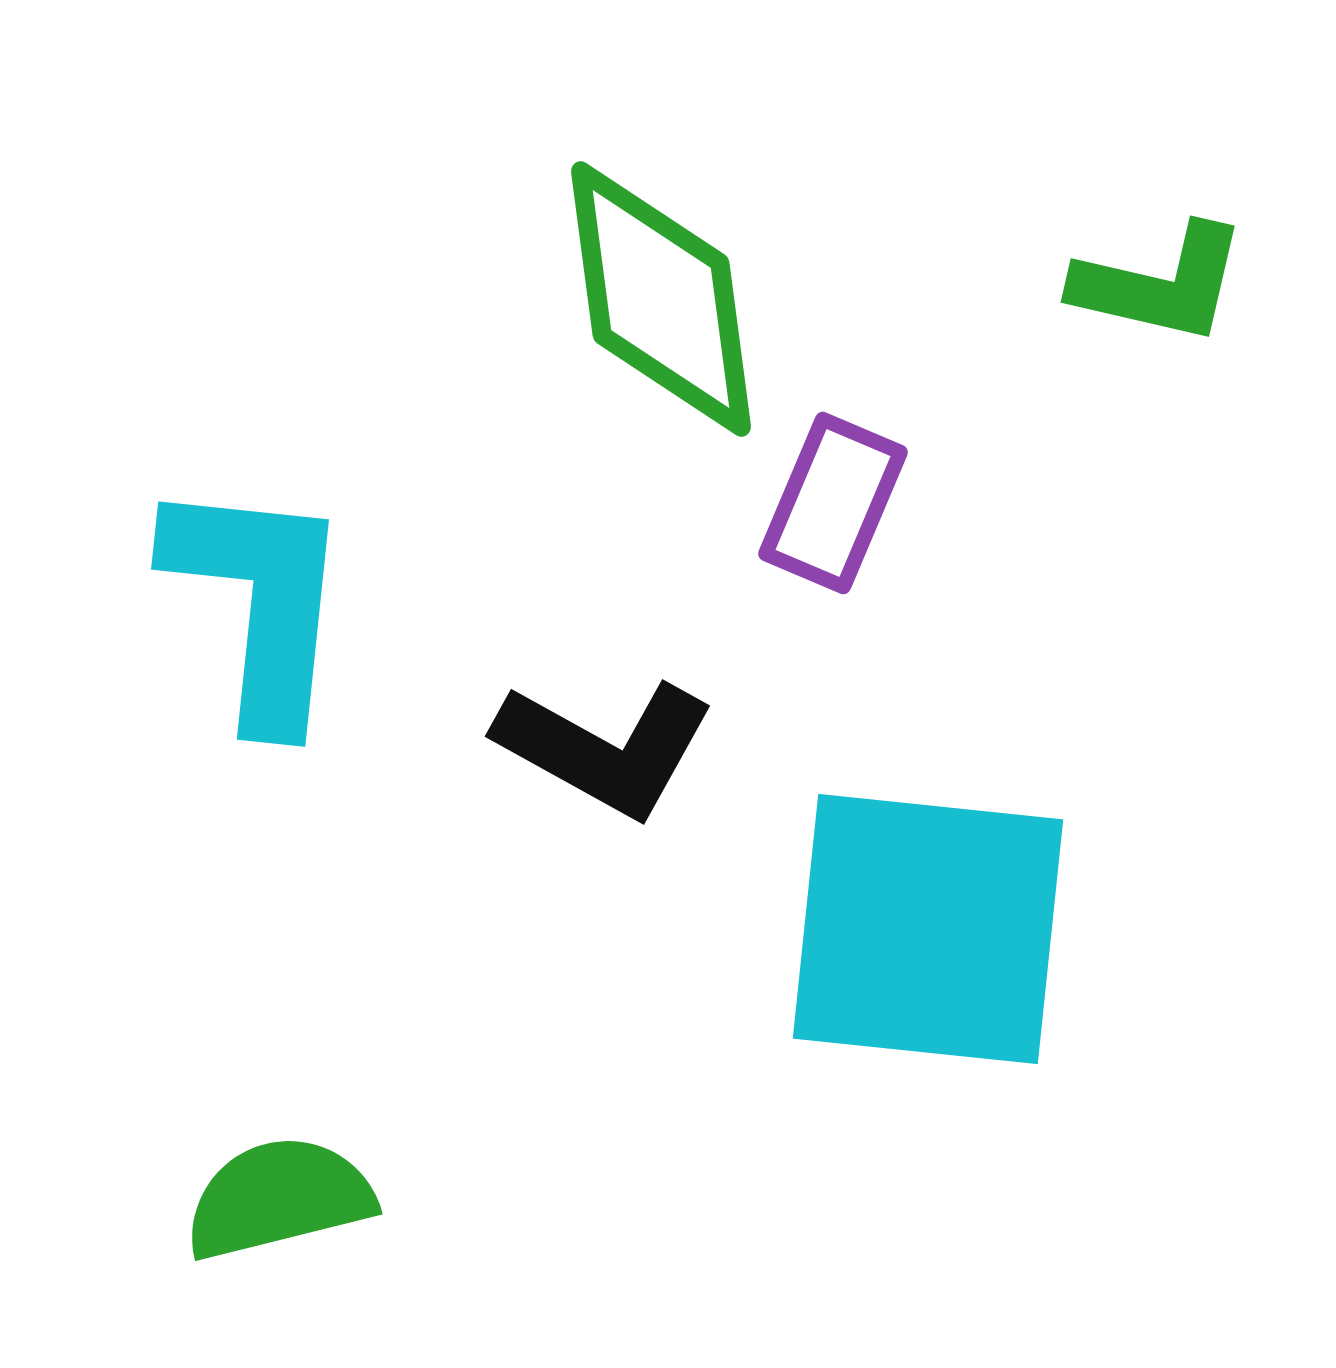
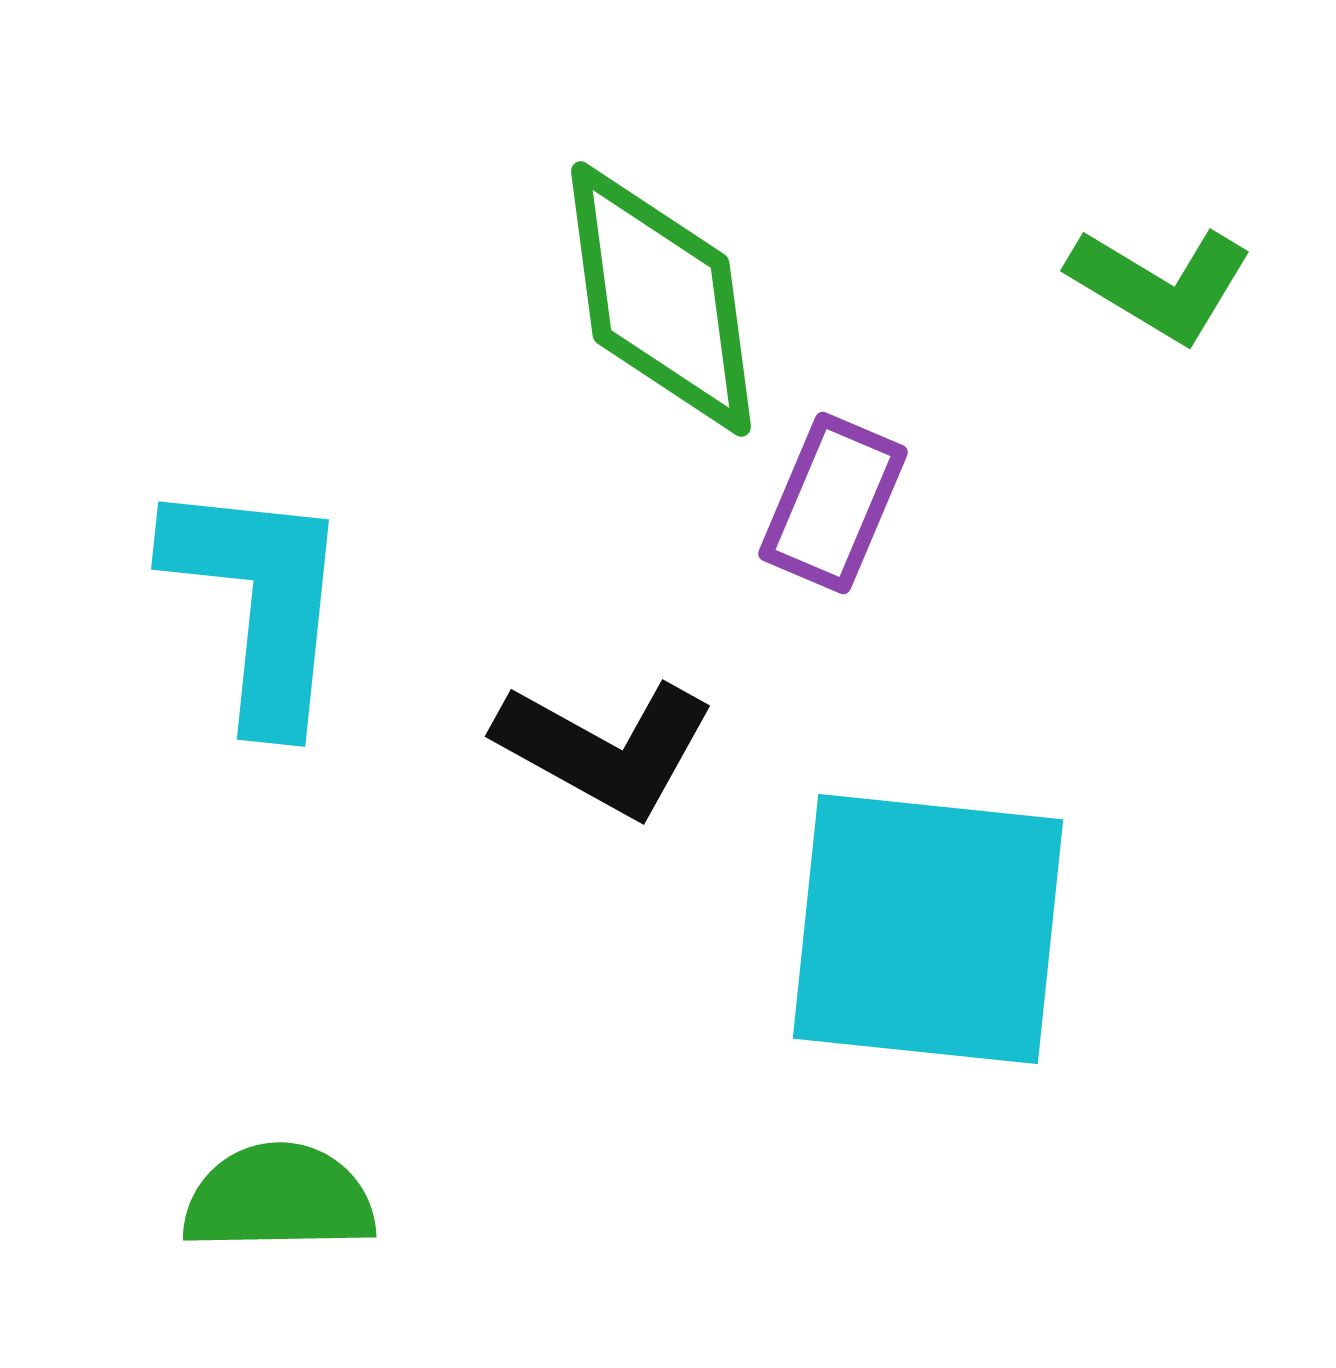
green L-shape: rotated 18 degrees clockwise
green semicircle: rotated 13 degrees clockwise
